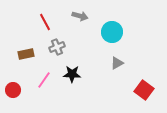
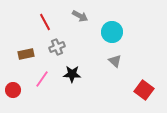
gray arrow: rotated 14 degrees clockwise
gray triangle: moved 2 px left, 2 px up; rotated 48 degrees counterclockwise
pink line: moved 2 px left, 1 px up
